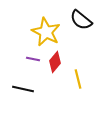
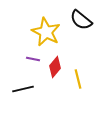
red diamond: moved 5 px down
black line: rotated 25 degrees counterclockwise
